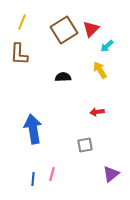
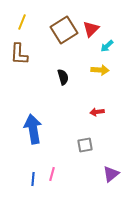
yellow arrow: rotated 126 degrees clockwise
black semicircle: rotated 77 degrees clockwise
